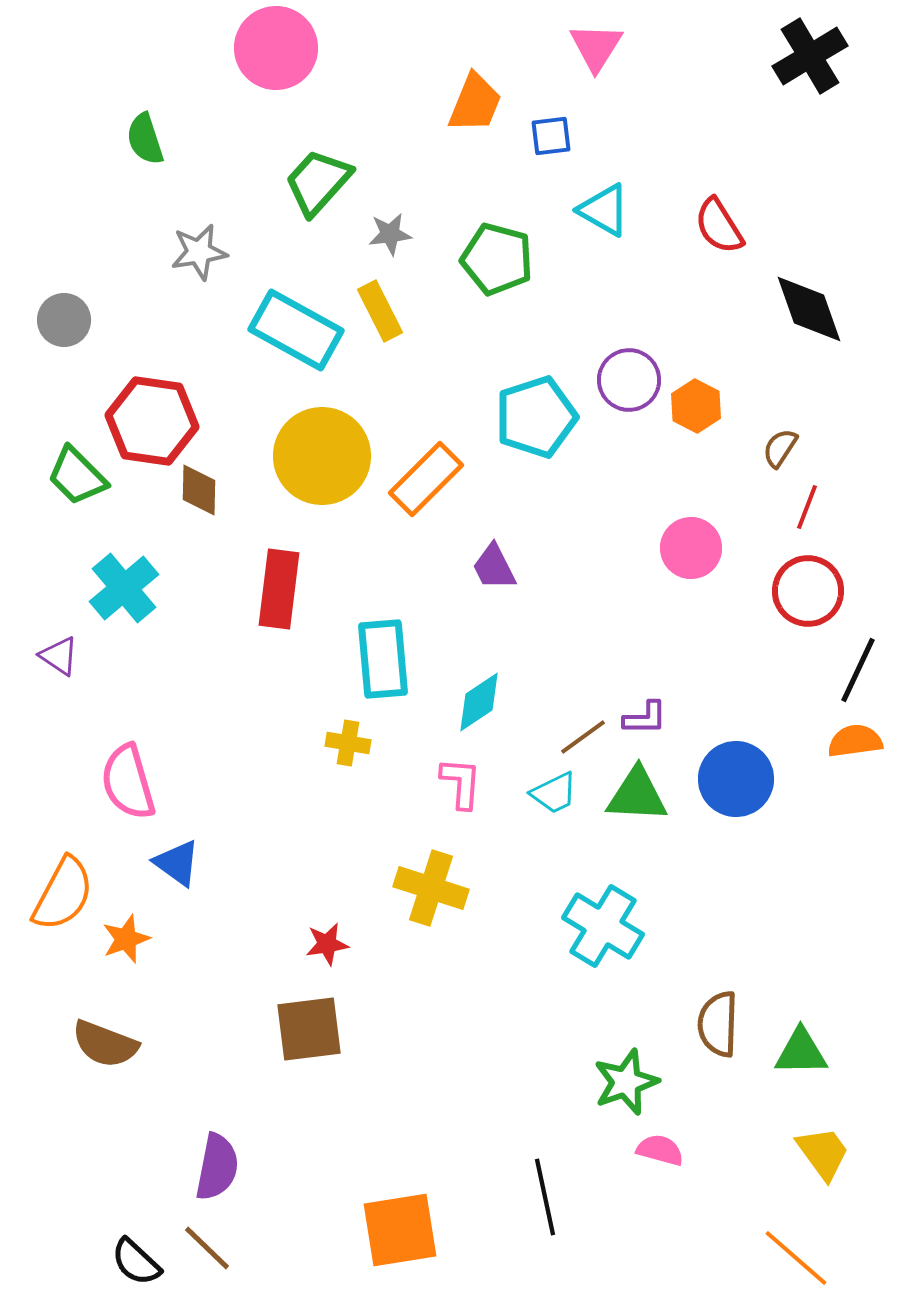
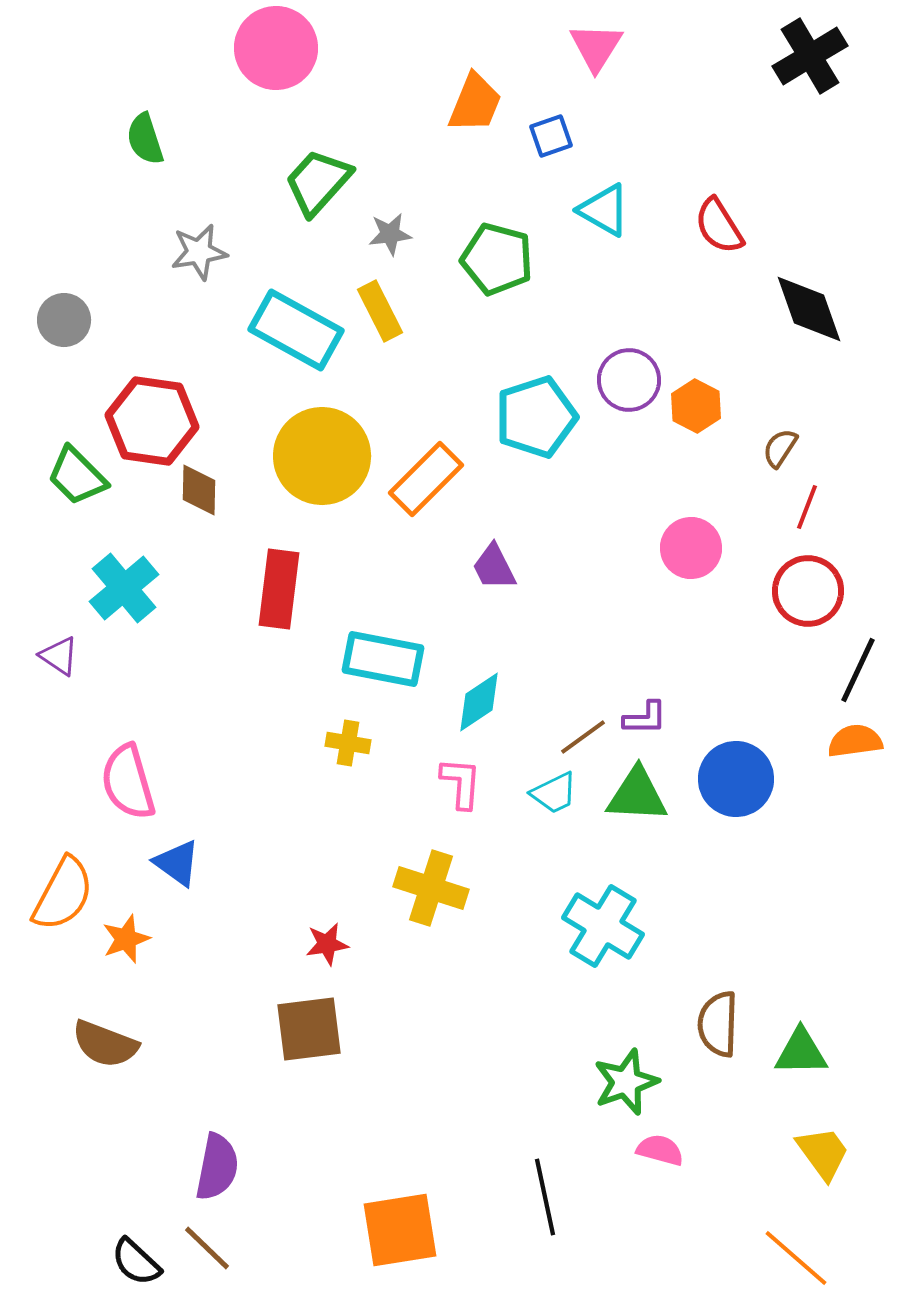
blue square at (551, 136): rotated 12 degrees counterclockwise
cyan rectangle at (383, 659): rotated 74 degrees counterclockwise
